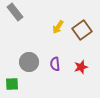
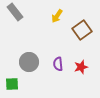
yellow arrow: moved 1 px left, 11 px up
purple semicircle: moved 3 px right
